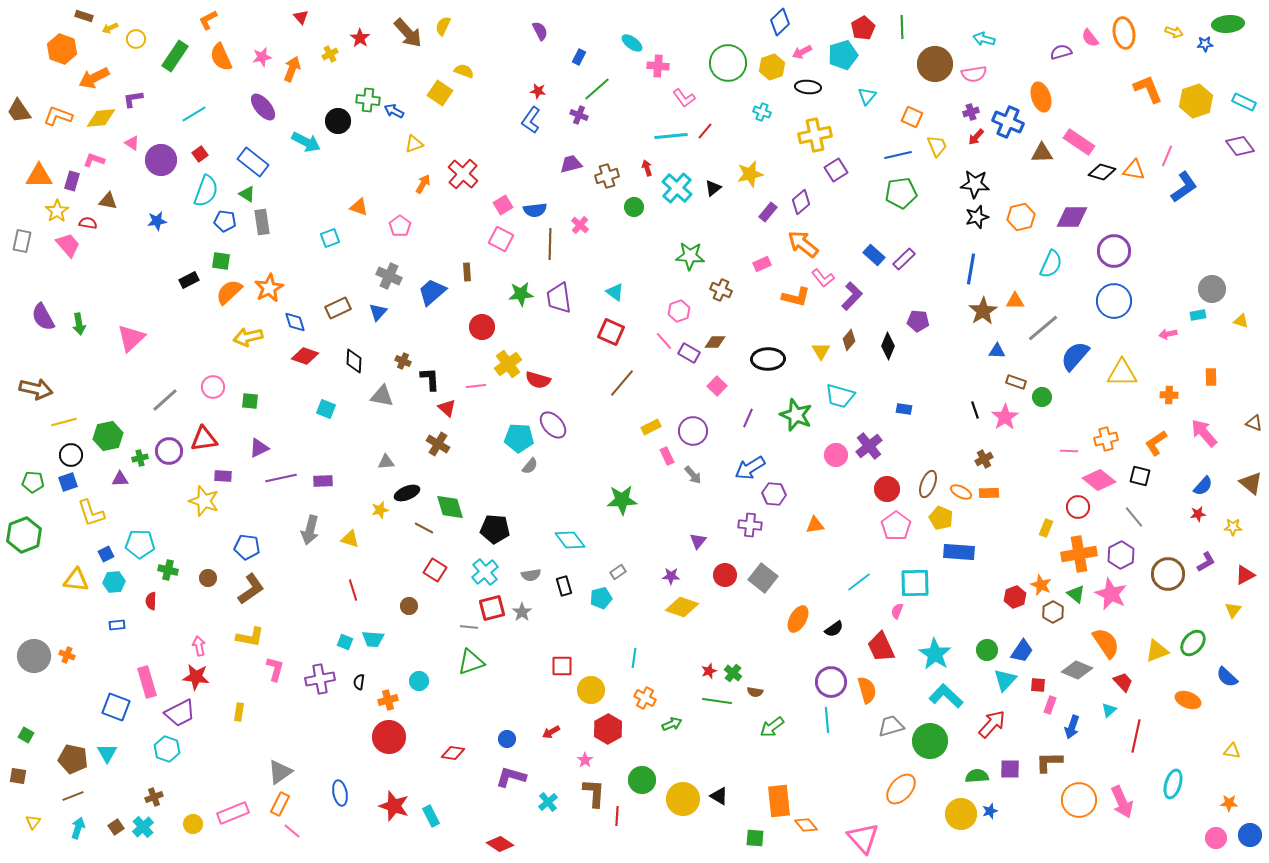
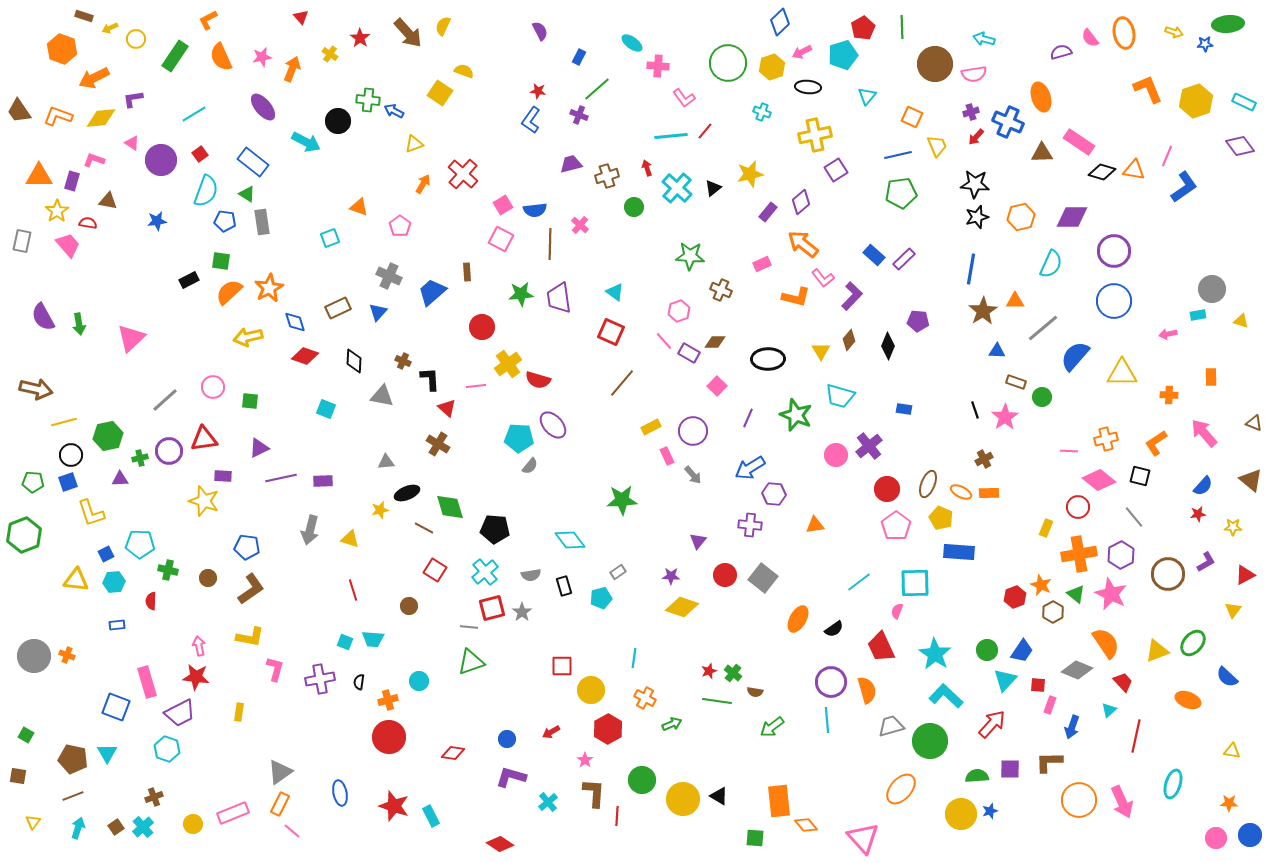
yellow cross at (330, 54): rotated 28 degrees counterclockwise
brown triangle at (1251, 483): moved 3 px up
